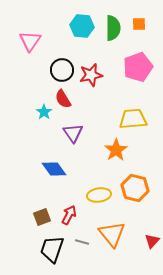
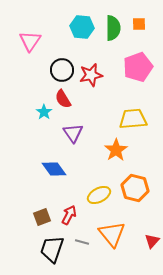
cyan hexagon: moved 1 px down
yellow ellipse: rotated 20 degrees counterclockwise
